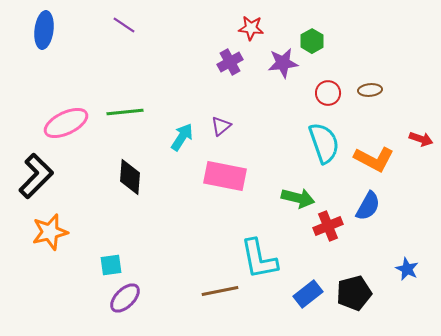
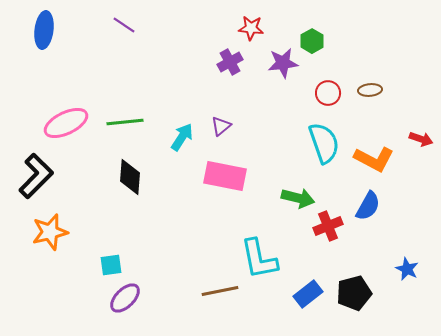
green line: moved 10 px down
